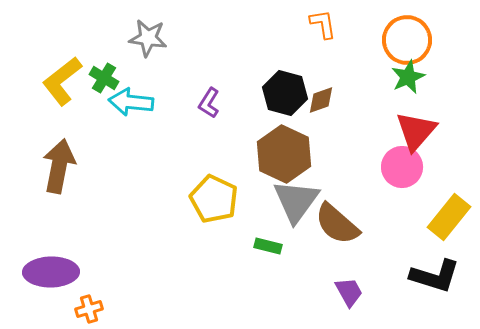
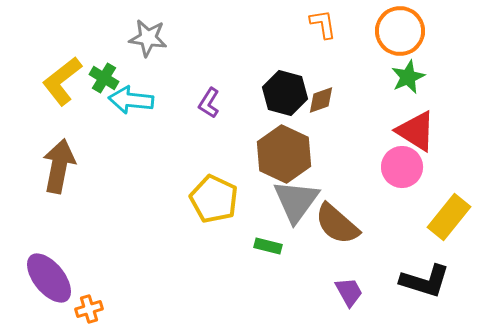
orange circle: moved 7 px left, 9 px up
cyan arrow: moved 2 px up
red triangle: rotated 39 degrees counterclockwise
purple ellipse: moved 2 px left, 6 px down; rotated 52 degrees clockwise
black L-shape: moved 10 px left, 5 px down
